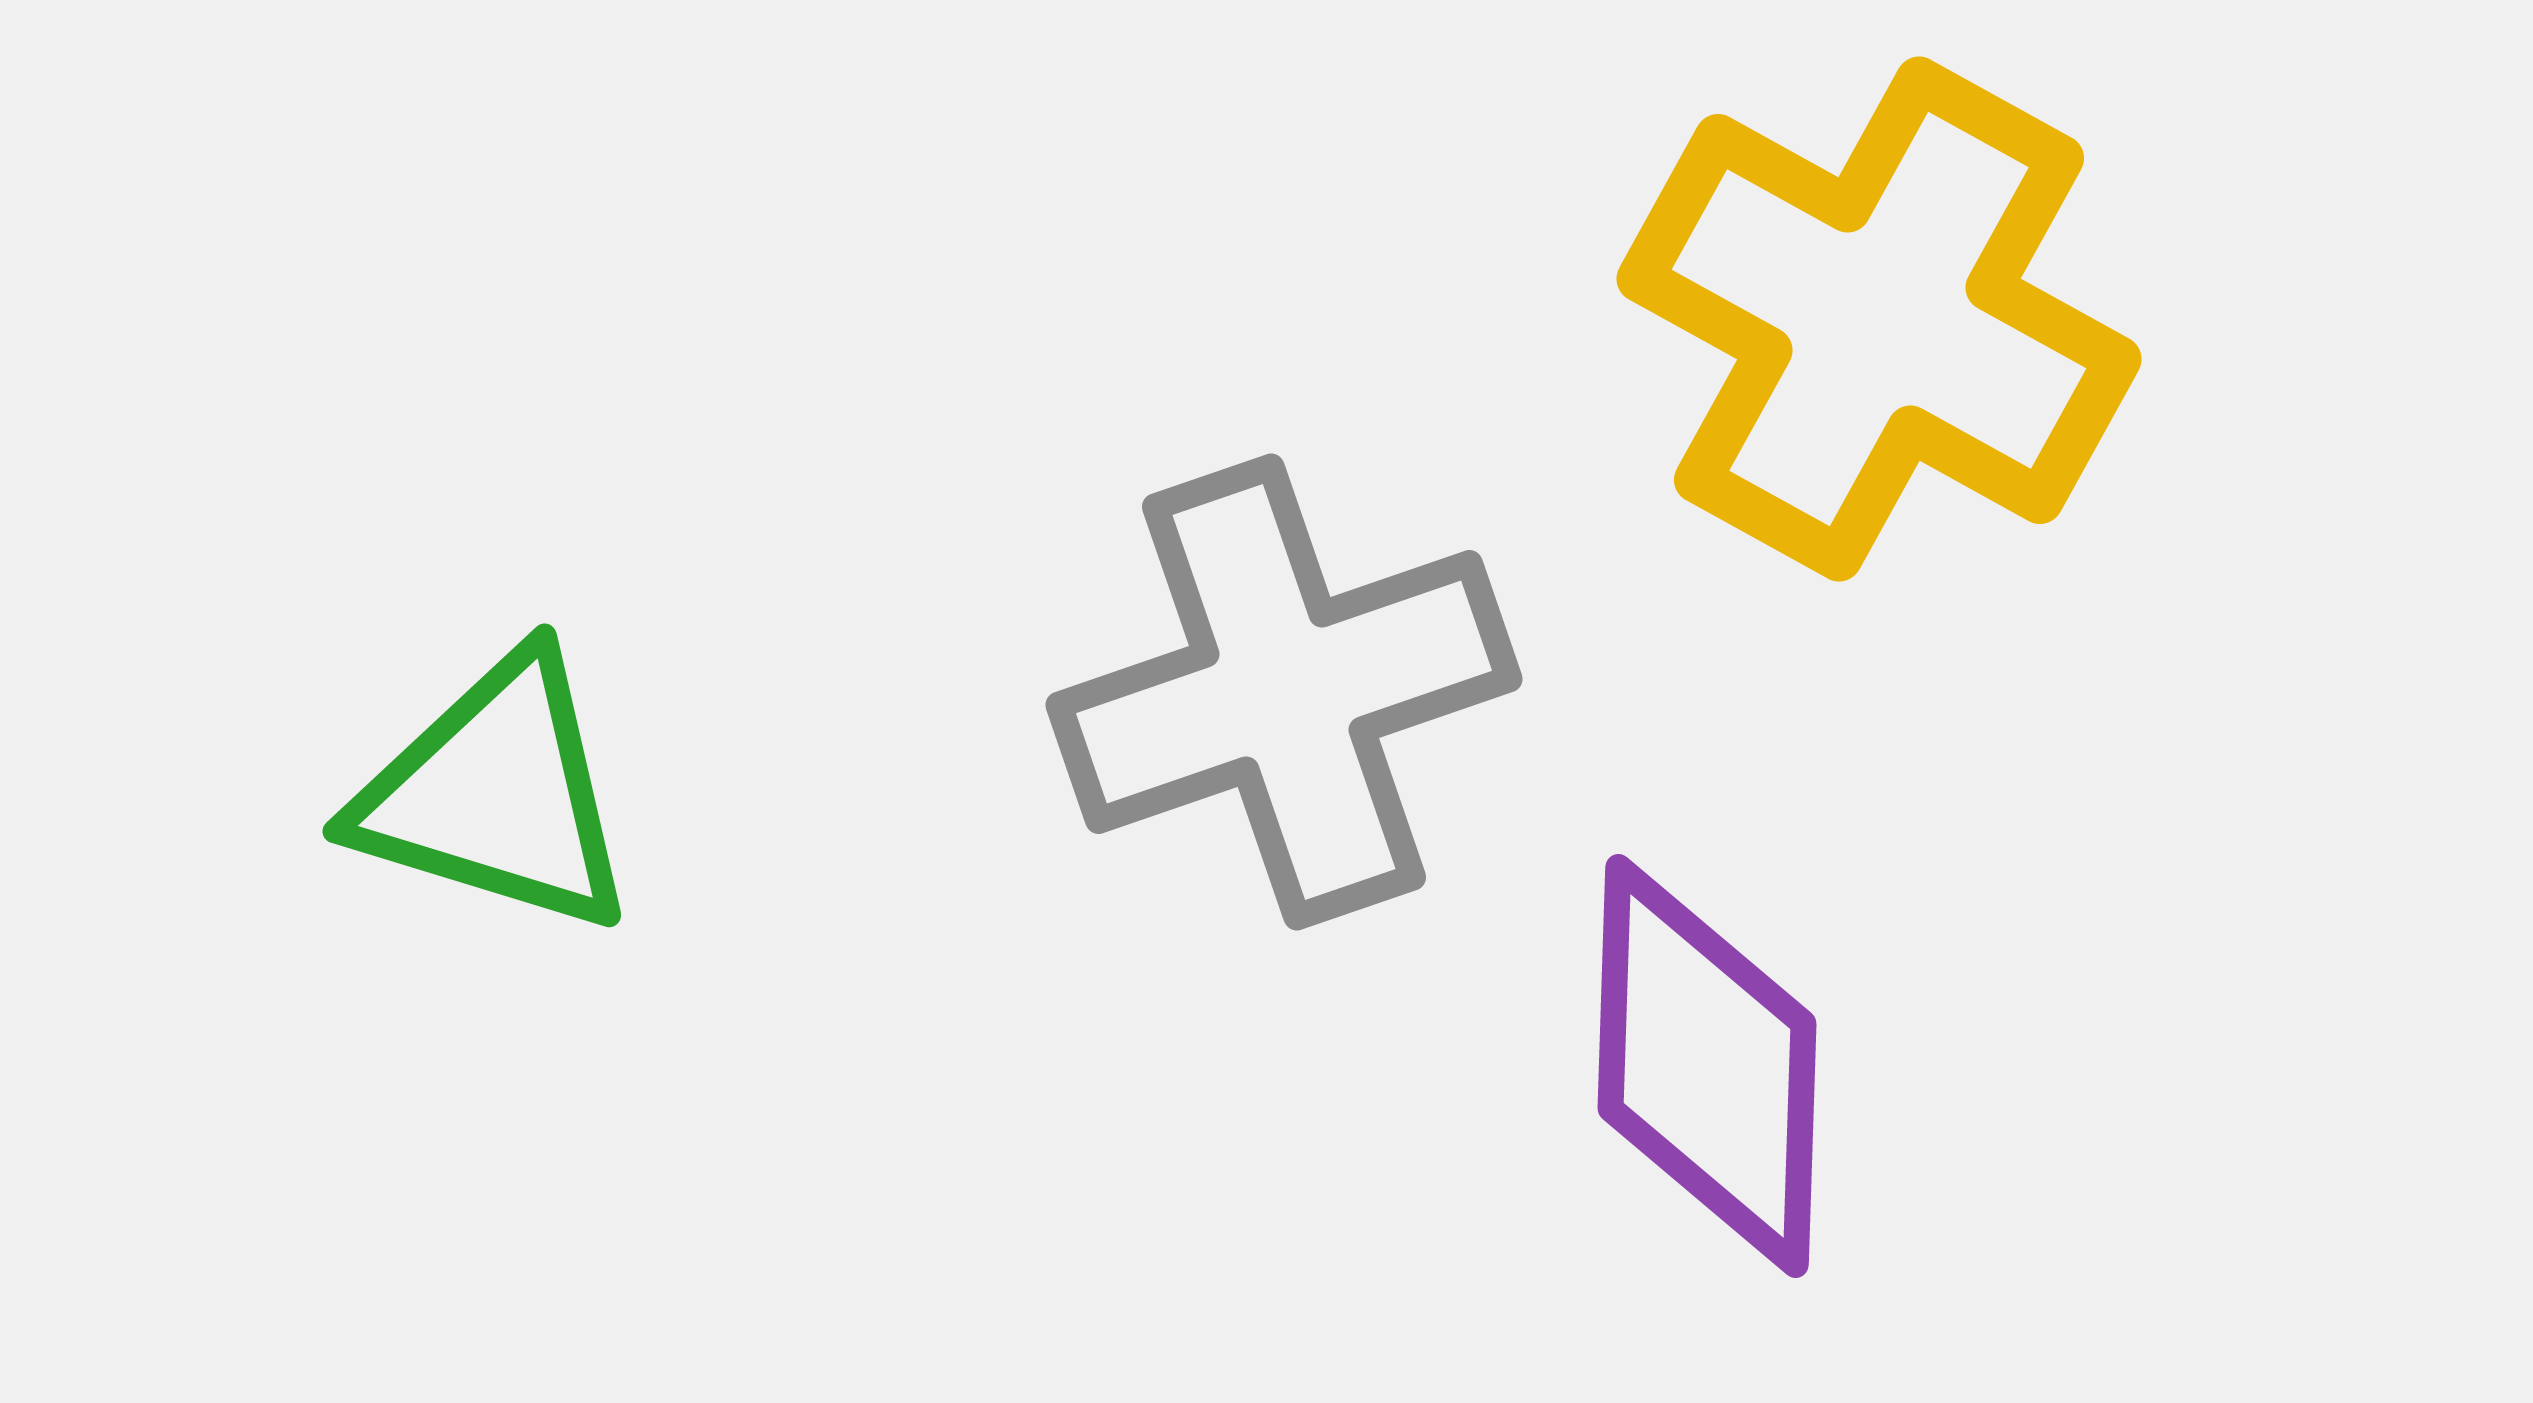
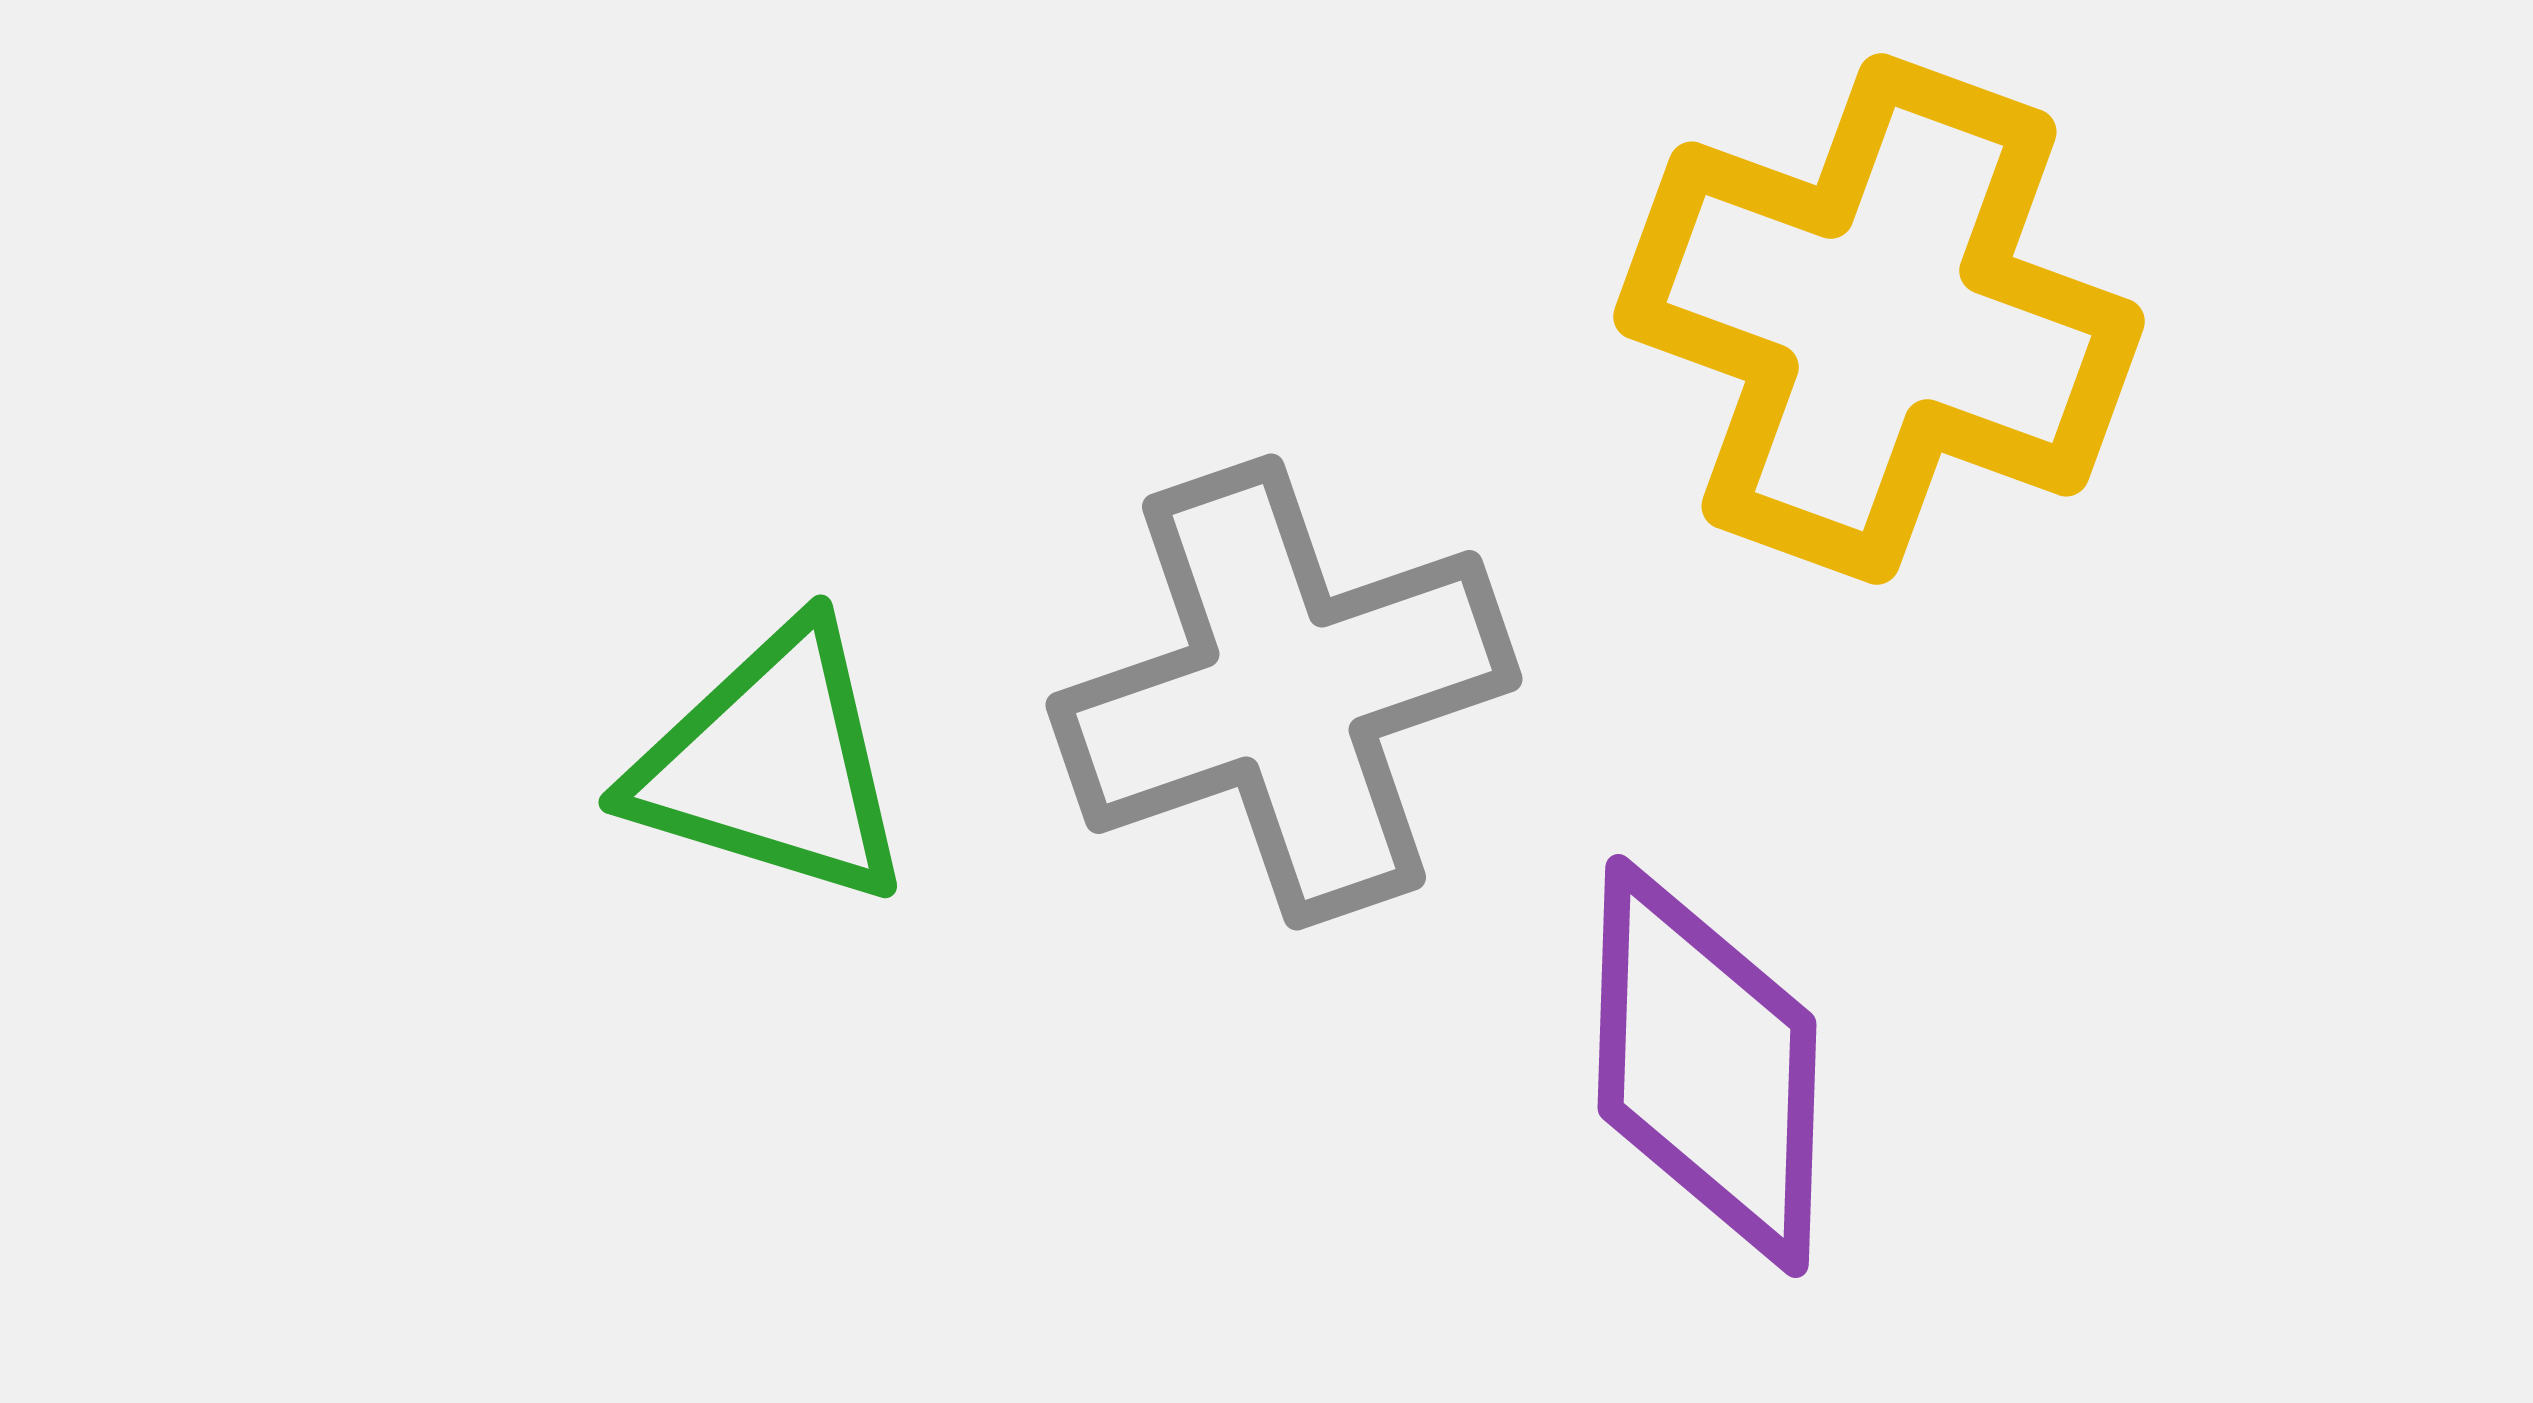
yellow cross: rotated 9 degrees counterclockwise
green triangle: moved 276 px right, 29 px up
